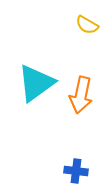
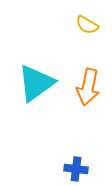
orange arrow: moved 7 px right, 8 px up
blue cross: moved 2 px up
